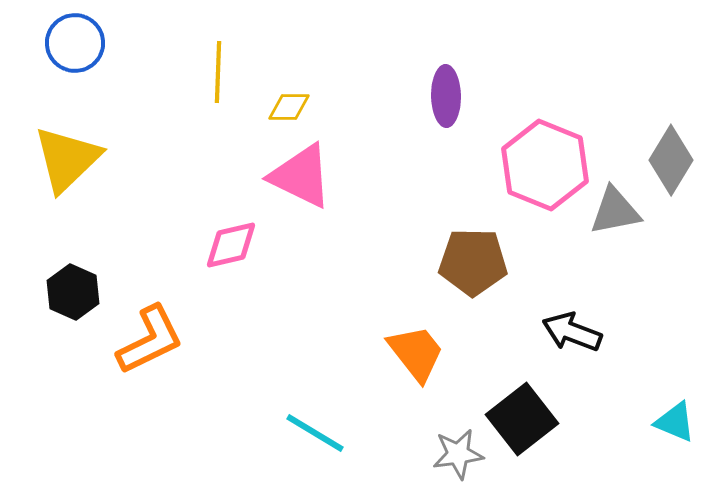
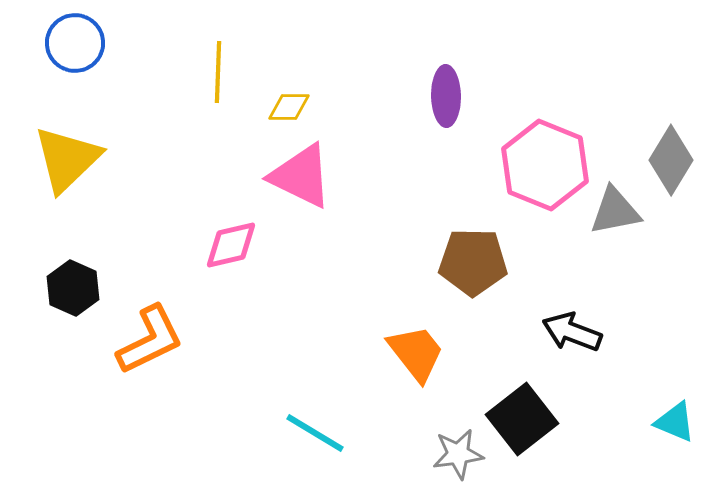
black hexagon: moved 4 px up
